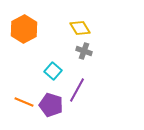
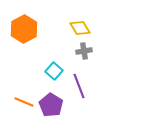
gray cross: rotated 28 degrees counterclockwise
cyan square: moved 1 px right
purple line: moved 2 px right, 4 px up; rotated 50 degrees counterclockwise
purple pentagon: rotated 15 degrees clockwise
